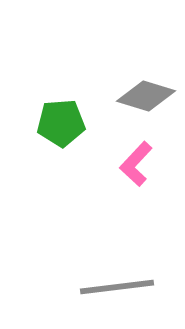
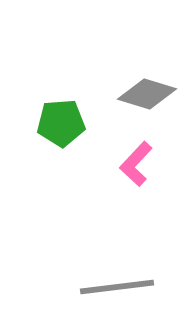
gray diamond: moved 1 px right, 2 px up
